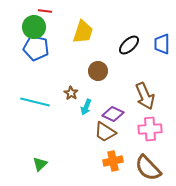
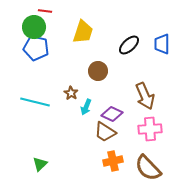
purple diamond: moved 1 px left
